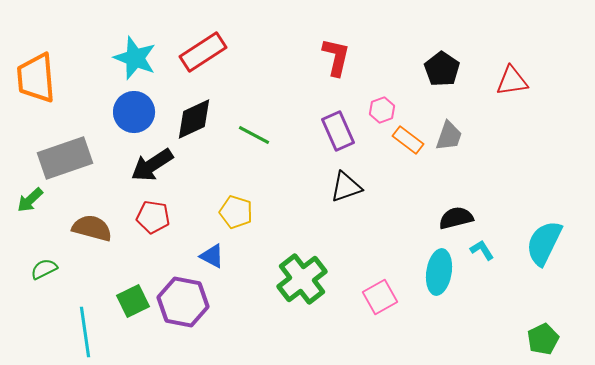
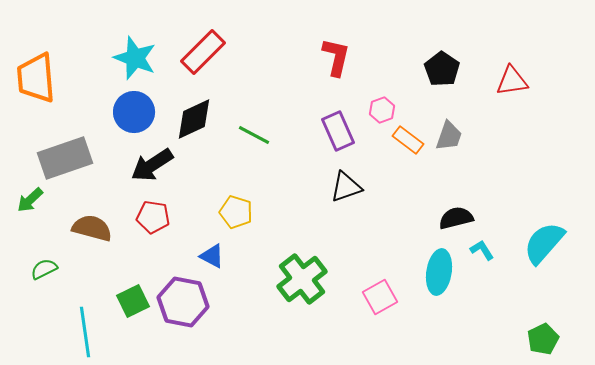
red rectangle: rotated 12 degrees counterclockwise
cyan semicircle: rotated 15 degrees clockwise
